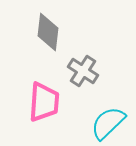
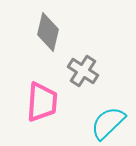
gray diamond: rotated 6 degrees clockwise
pink trapezoid: moved 2 px left
